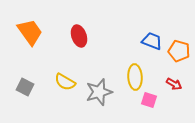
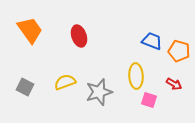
orange trapezoid: moved 2 px up
yellow ellipse: moved 1 px right, 1 px up
yellow semicircle: rotated 130 degrees clockwise
